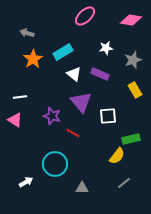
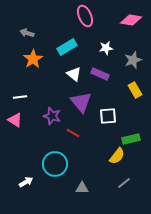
pink ellipse: rotated 70 degrees counterclockwise
cyan rectangle: moved 4 px right, 5 px up
